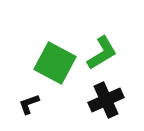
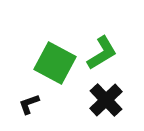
black cross: rotated 20 degrees counterclockwise
